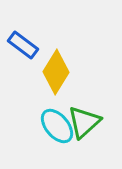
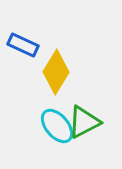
blue rectangle: rotated 12 degrees counterclockwise
green triangle: rotated 15 degrees clockwise
